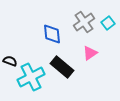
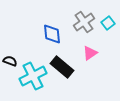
cyan cross: moved 2 px right, 1 px up
